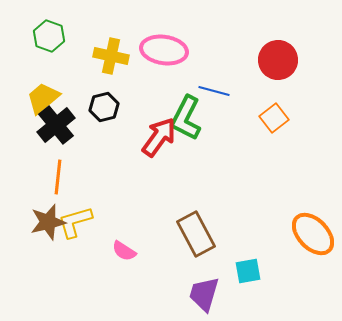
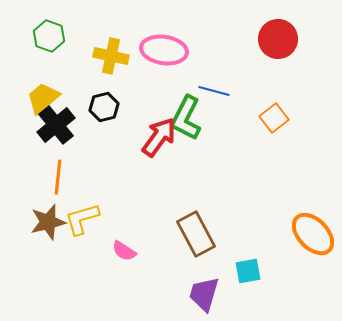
red circle: moved 21 px up
yellow L-shape: moved 7 px right, 3 px up
